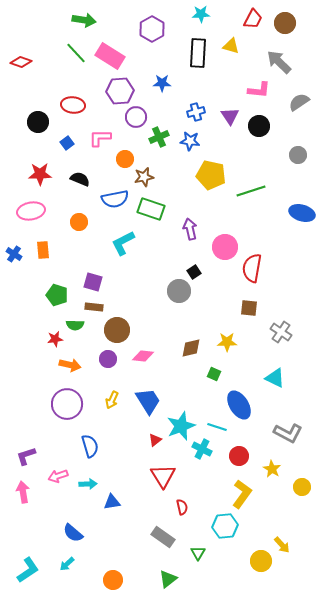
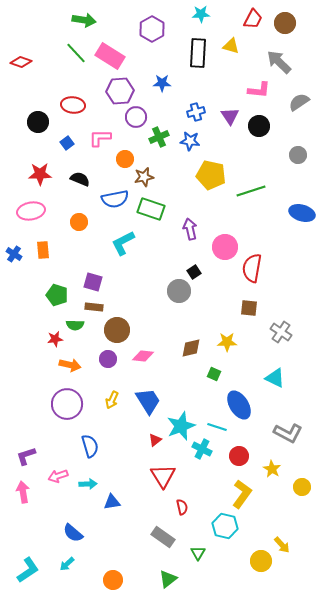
cyan hexagon at (225, 526): rotated 20 degrees clockwise
